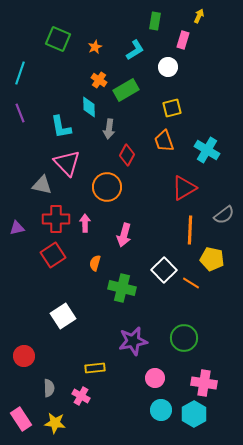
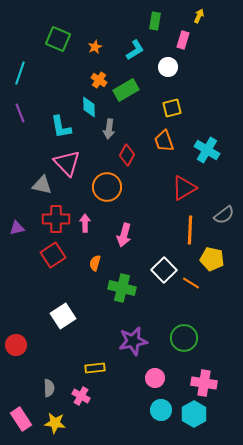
red circle at (24, 356): moved 8 px left, 11 px up
